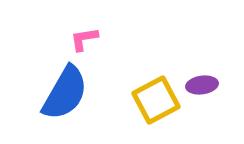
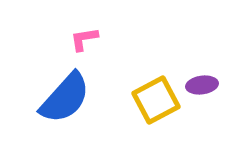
blue semicircle: moved 5 px down; rotated 12 degrees clockwise
